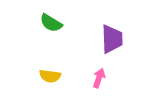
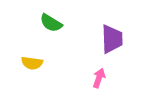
yellow semicircle: moved 18 px left, 13 px up
